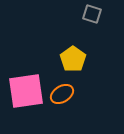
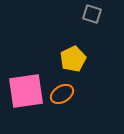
yellow pentagon: rotated 10 degrees clockwise
